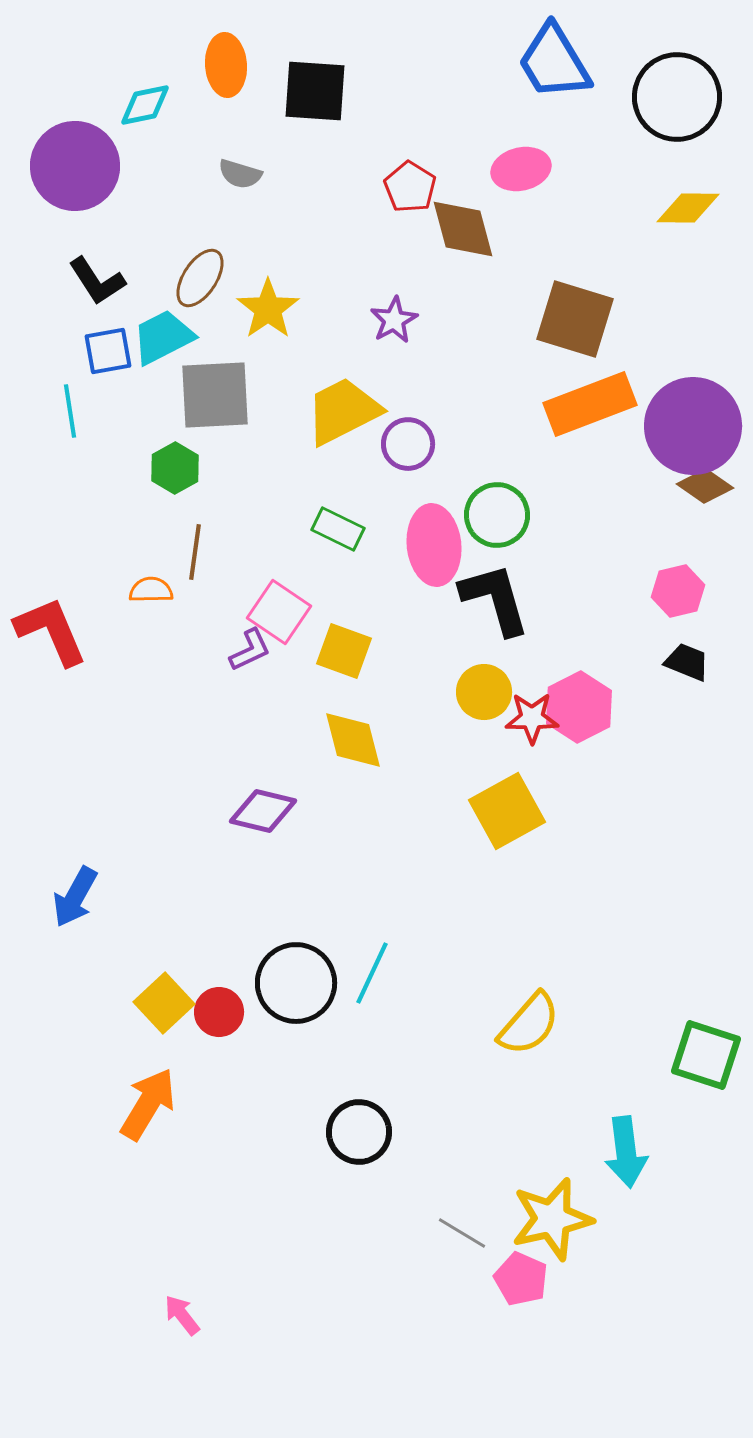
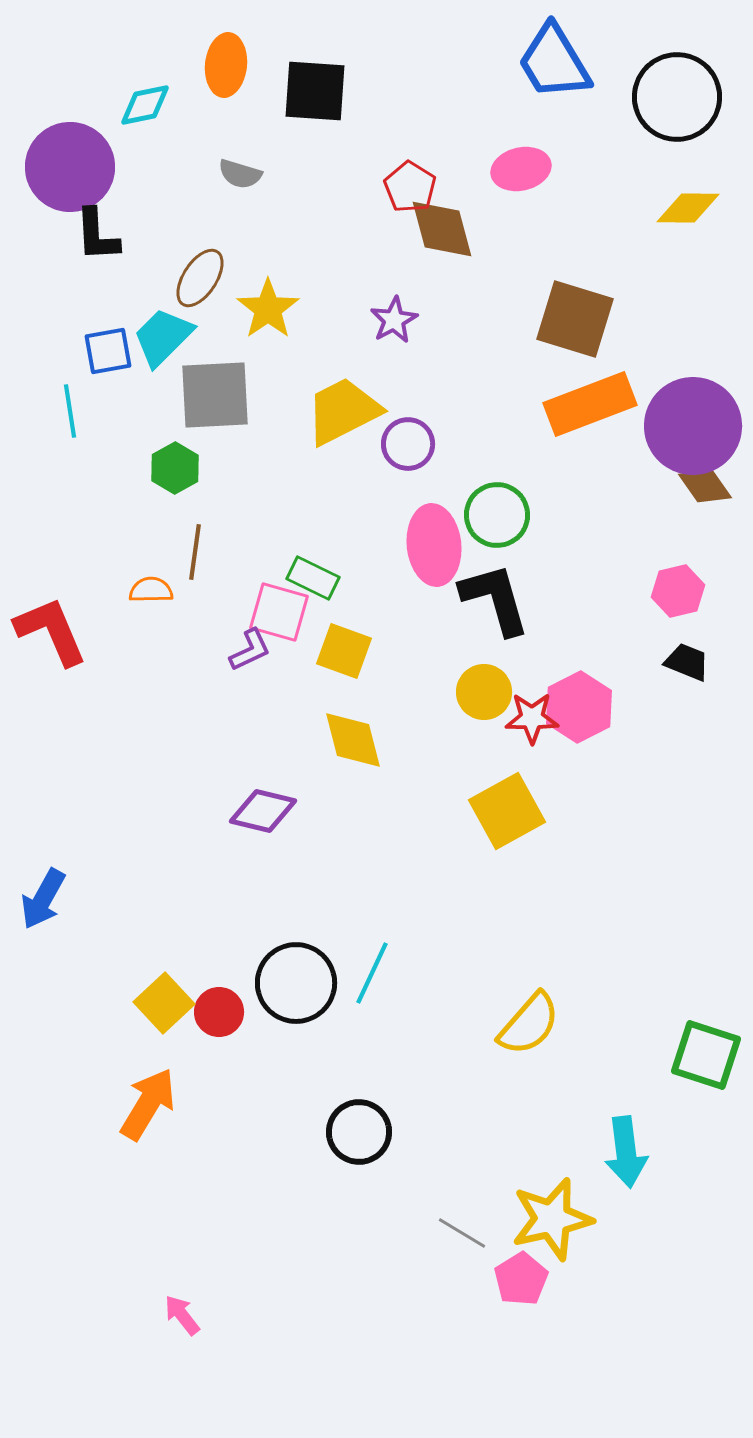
orange ellipse at (226, 65): rotated 10 degrees clockwise
purple circle at (75, 166): moved 5 px left, 1 px down
brown diamond at (463, 229): moved 21 px left
black L-shape at (97, 281): moved 46 px up; rotated 30 degrees clockwise
cyan trapezoid at (163, 337): rotated 18 degrees counterclockwise
brown diamond at (705, 486): rotated 20 degrees clockwise
green rectangle at (338, 529): moved 25 px left, 49 px down
pink square at (279, 612): rotated 18 degrees counterclockwise
blue arrow at (75, 897): moved 32 px left, 2 px down
pink pentagon at (521, 1279): rotated 16 degrees clockwise
